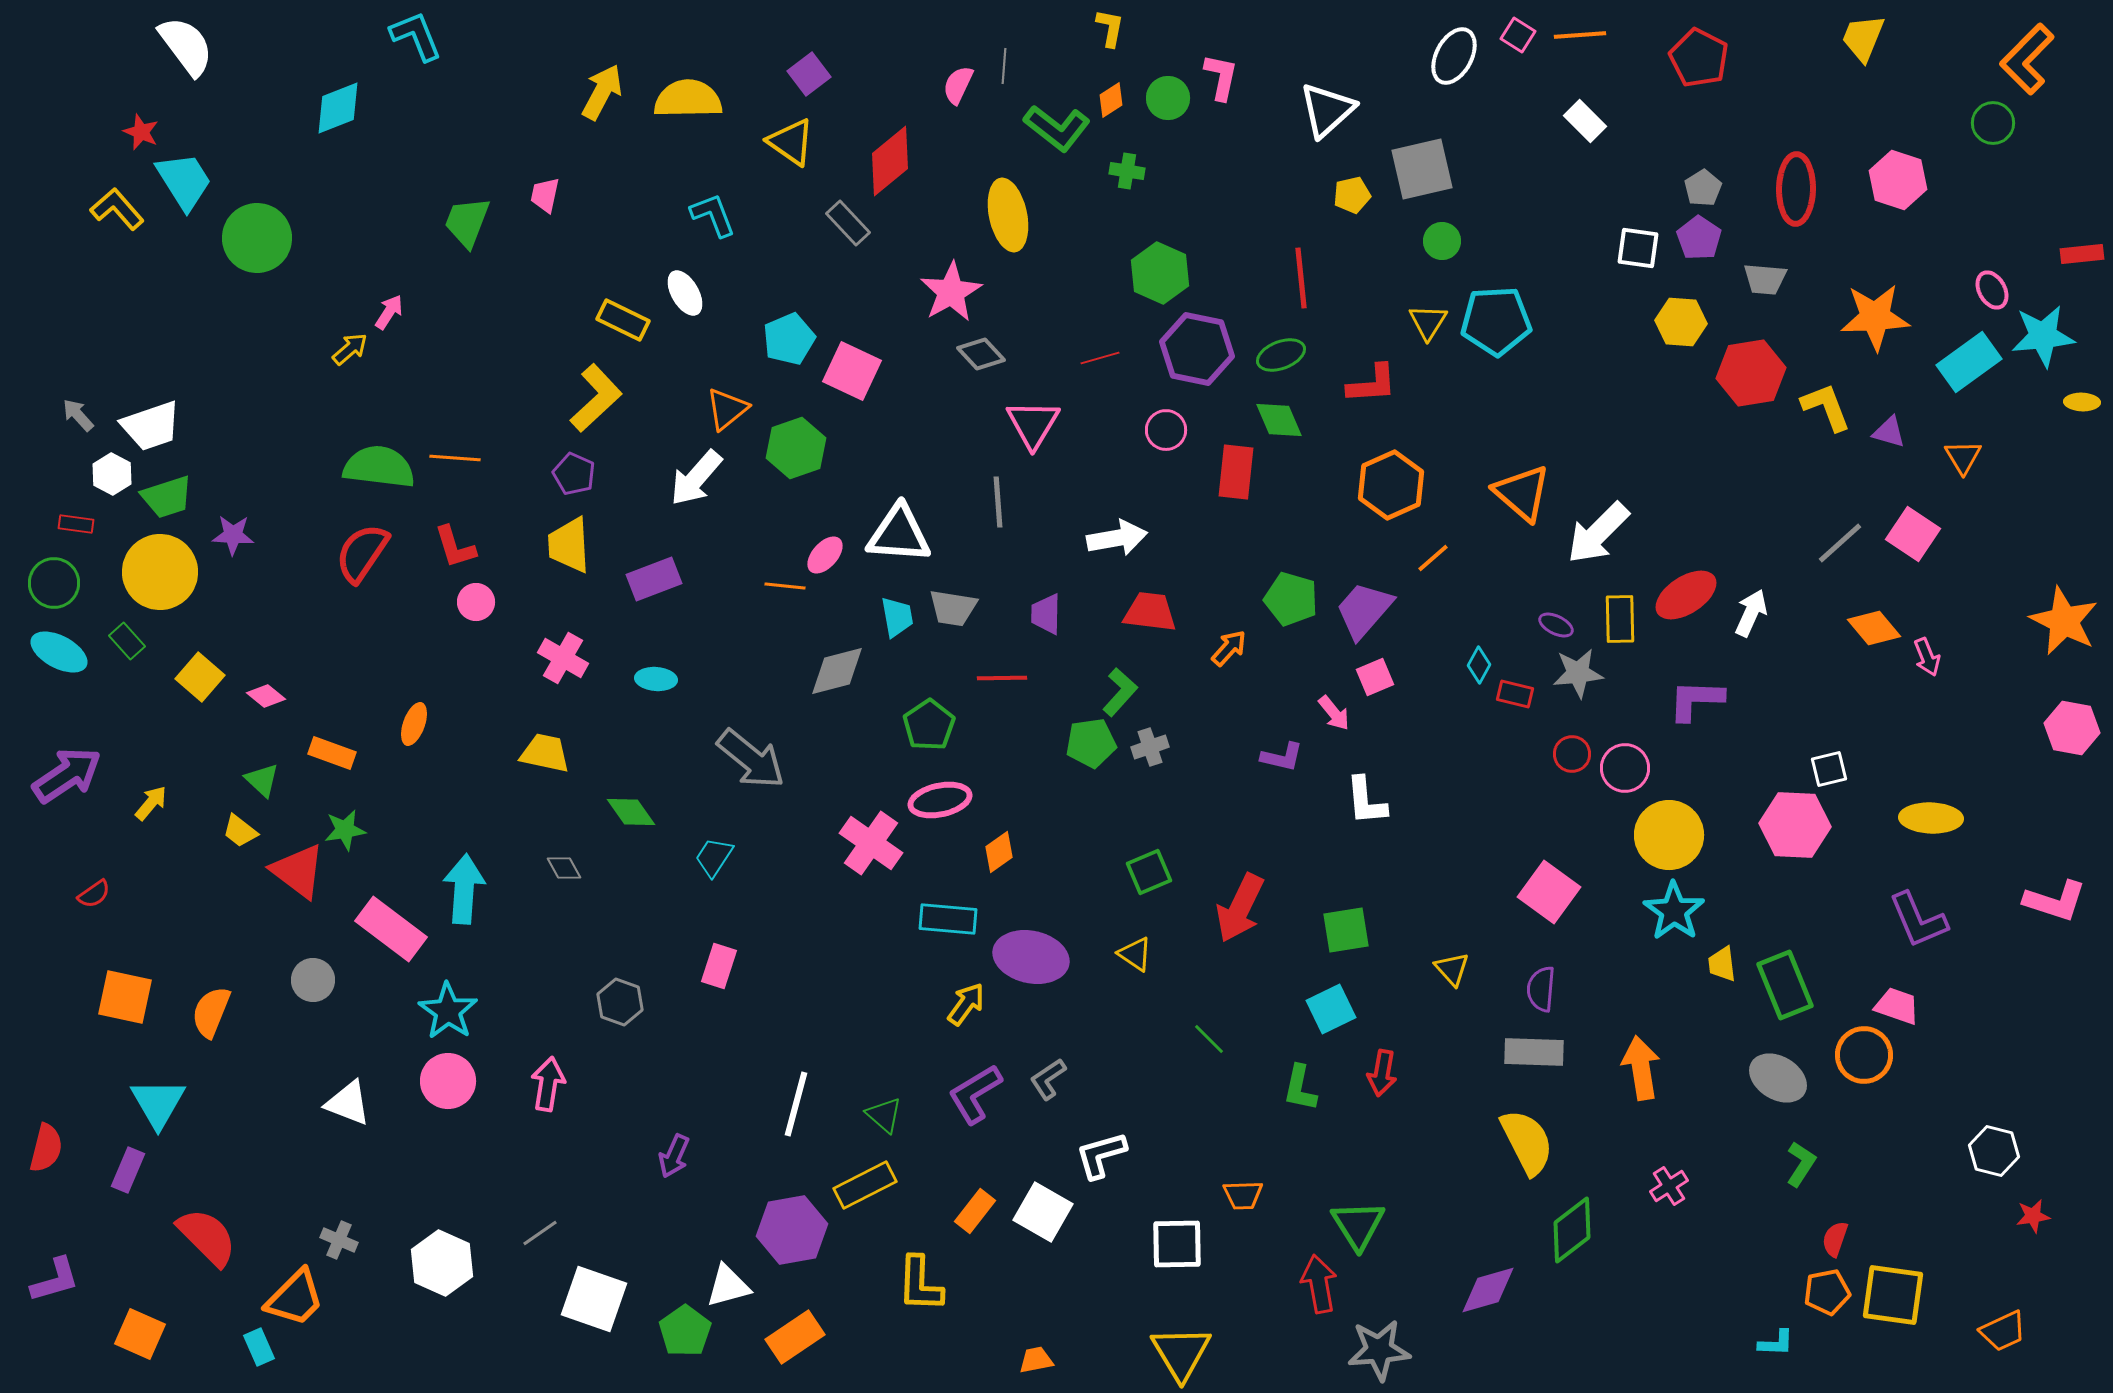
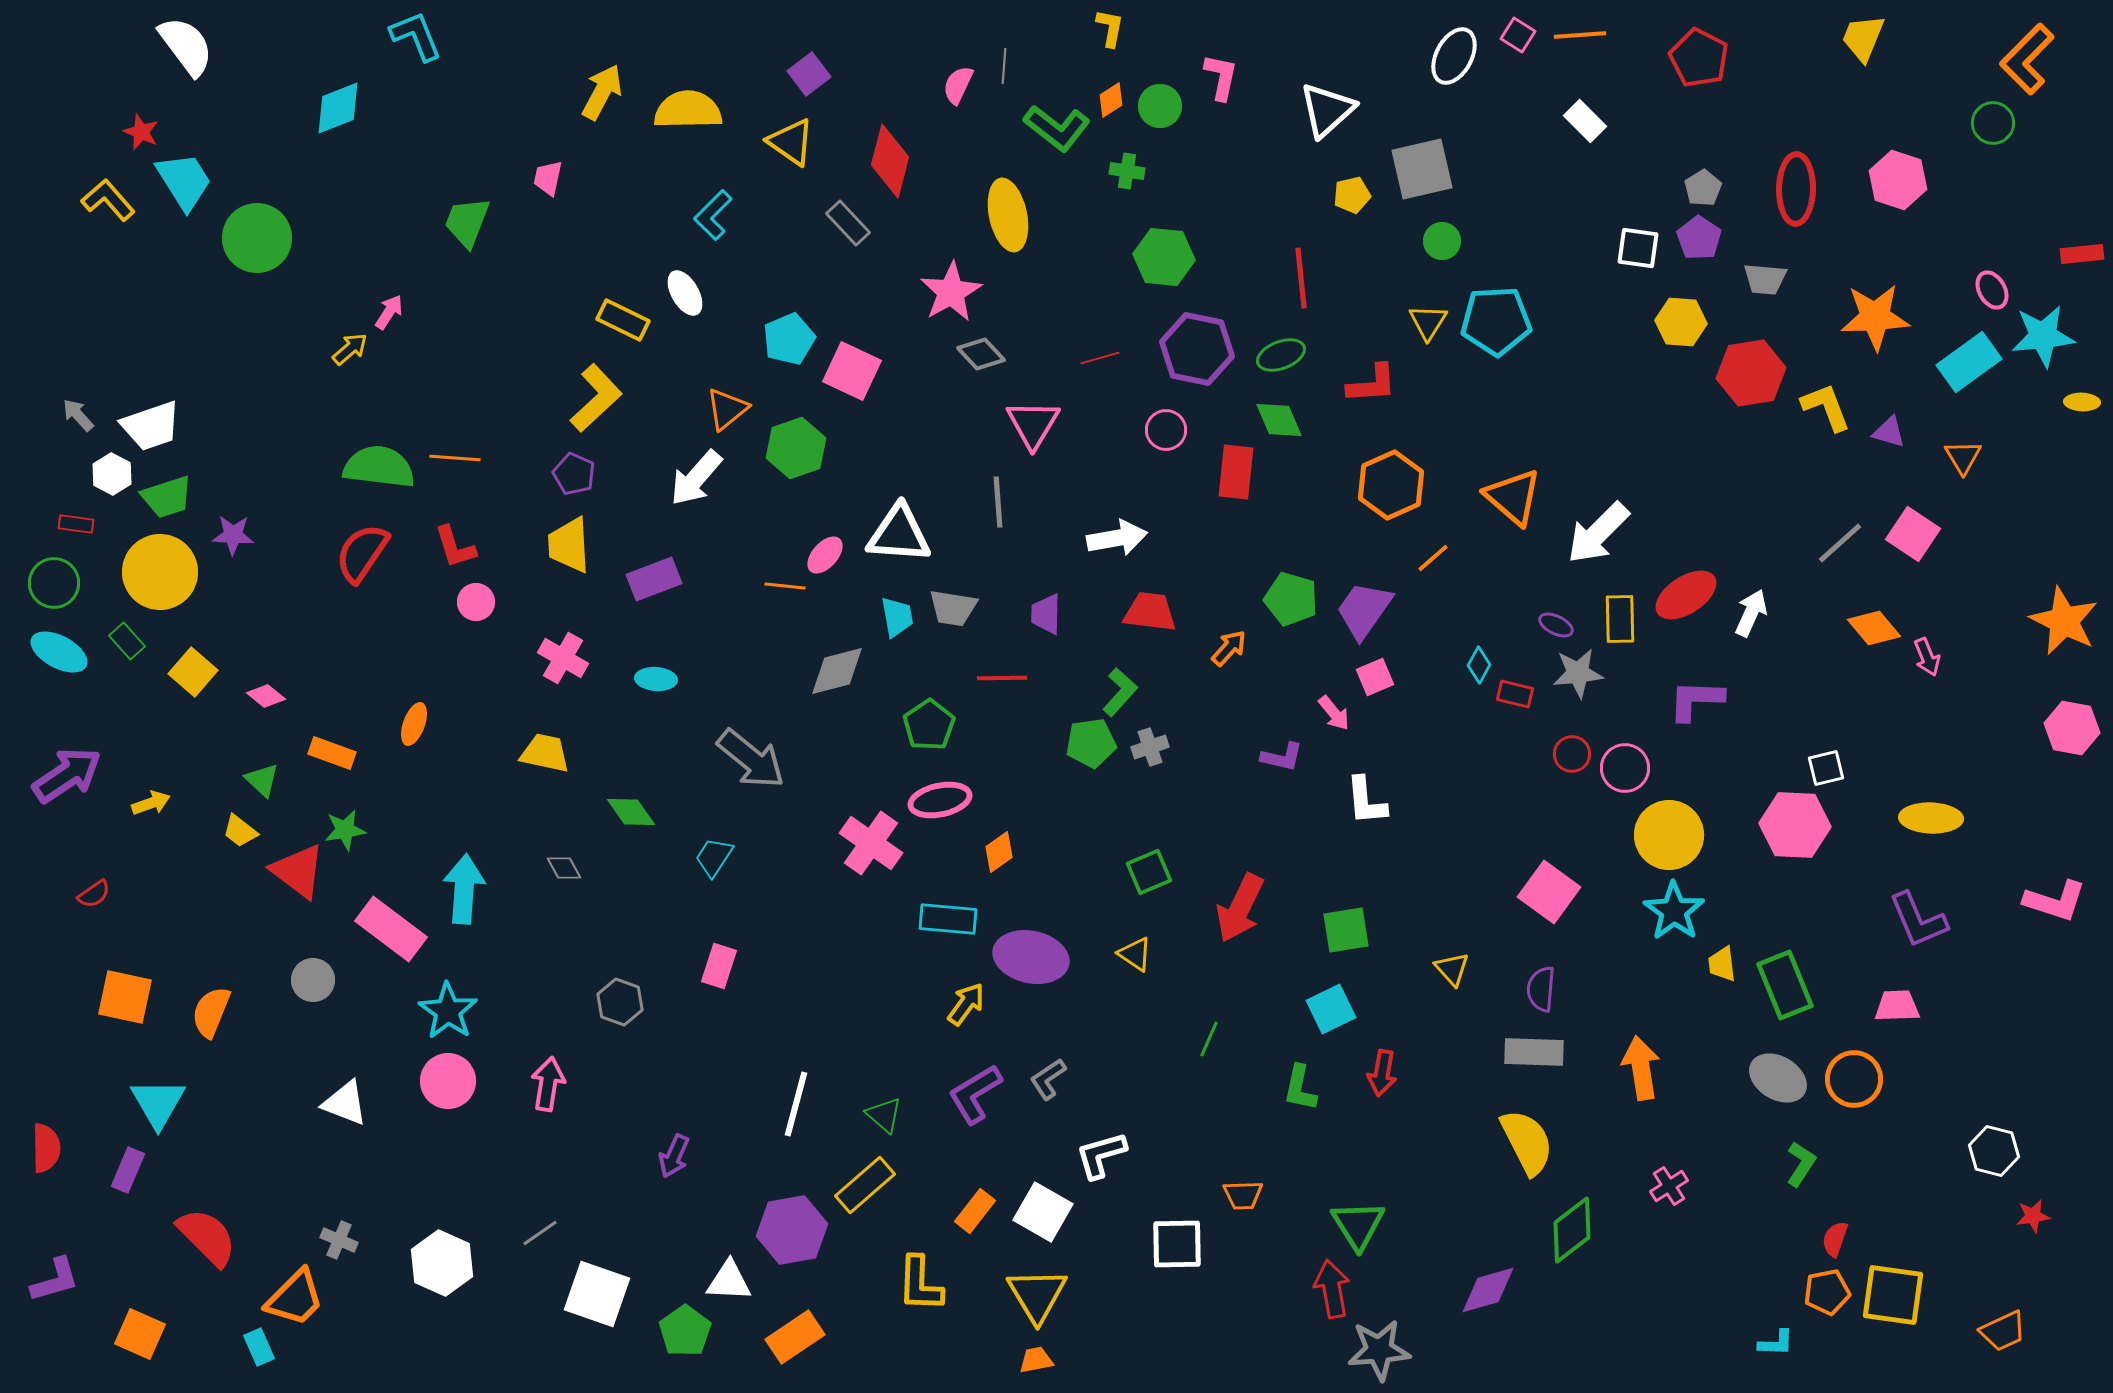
green circle at (1168, 98): moved 8 px left, 8 px down
yellow semicircle at (688, 99): moved 11 px down
red diamond at (890, 161): rotated 36 degrees counterclockwise
pink trapezoid at (545, 195): moved 3 px right, 17 px up
yellow L-shape at (117, 209): moved 9 px left, 9 px up
cyan L-shape at (713, 215): rotated 114 degrees counterclockwise
green hexagon at (1160, 273): moved 4 px right, 16 px up; rotated 18 degrees counterclockwise
orange triangle at (1522, 493): moved 9 px left, 4 px down
purple trapezoid at (1364, 610): rotated 6 degrees counterclockwise
yellow square at (200, 677): moved 7 px left, 5 px up
white square at (1829, 769): moved 3 px left, 1 px up
yellow arrow at (151, 803): rotated 30 degrees clockwise
pink trapezoid at (1897, 1006): rotated 21 degrees counterclockwise
green line at (1209, 1039): rotated 69 degrees clockwise
orange circle at (1864, 1055): moved 10 px left, 24 px down
white triangle at (348, 1103): moved 3 px left
red semicircle at (46, 1148): rotated 15 degrees counterclockwise
yellow rectangle at (865, 1185): rotated 14 degrees counterclockwise
red arrow at (1319, 1284): moved 13 px right, 5 px down
white triangle at (728, 1286): moved 1 px right, 5 px up; rotated 18 degrees clockwise
white square at (594, 1299): moved 3 px right, 5 px up
yellow triangle at (1181, 1353): moved 144 px left, 58 px up
